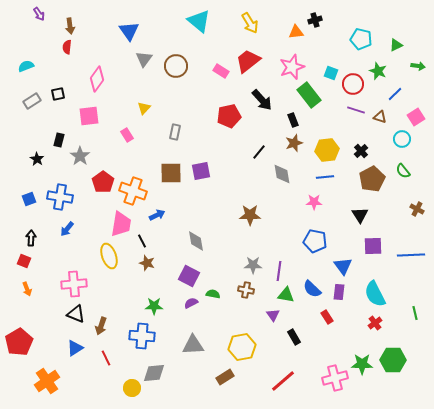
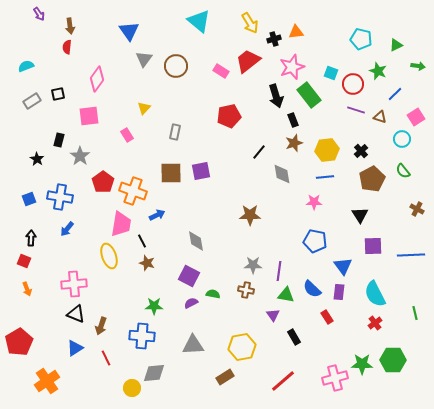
black cross at (315, 20): moved 41 px left, 19 px down
black arrow at (262, 100): moved 14 px right, 4 px up; rotated 25 degrees clockwise
